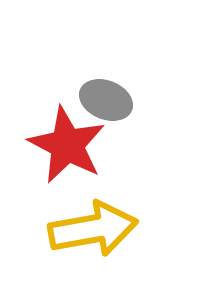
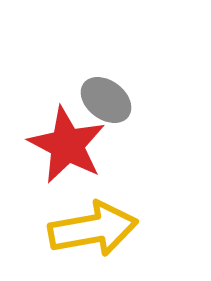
gray ellipse: rotated 15 degrees clockwise
